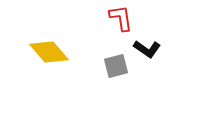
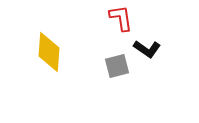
yellow diamond: rotated 45 degrees clockwise
gray square: moved 1 px right
